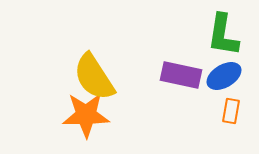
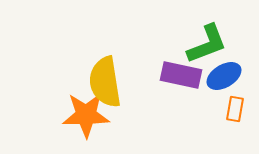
green L-shape: moved 16 px left, 9 px down; rotated 120 degrees counterclockwise
yellow semicircle: moved 11 px right, 5 px down; rotated 24 degrees clockwise
orange rectangle: moved 4 px right, 2 px up
